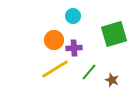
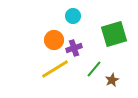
purple cross: rotated 14 degrees counterclockwise
green line: moved 5 px right, 3 px up
brown star: rotated 24 degrees clockwise
